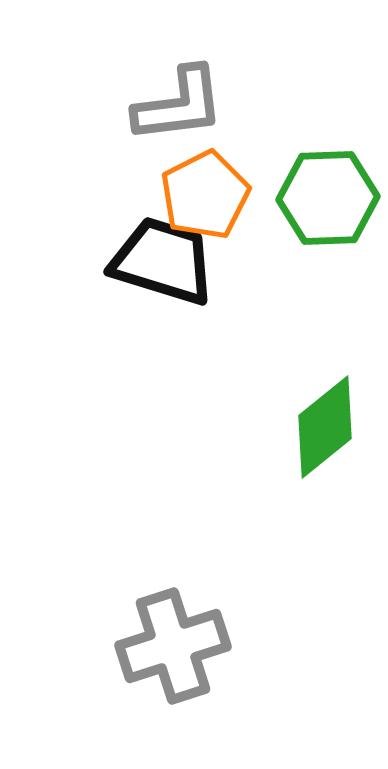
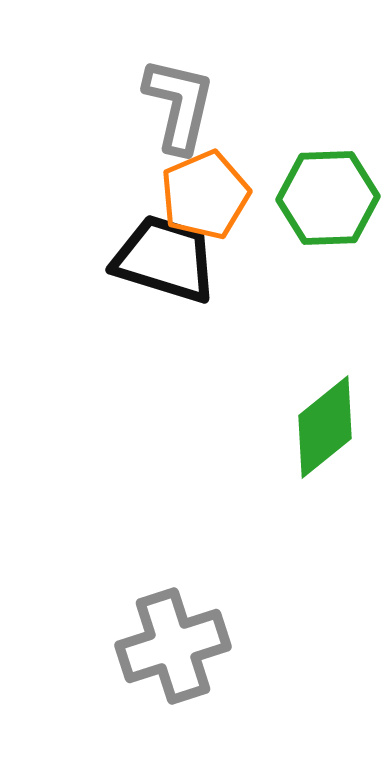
gray L-shape: rotated 70 degrees counterclockwise
orange pentagon: rotated 4 degrees clockwise
black trapezoid: moved 2 px right, 2 px up
